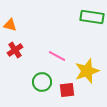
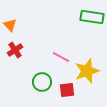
orange triangle: rotated 32 degrees clockwise
pink line: moved 4 px right, 1 px down
